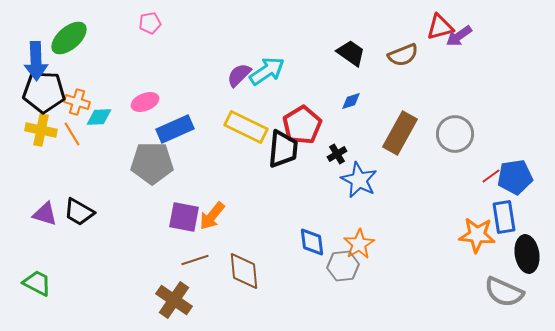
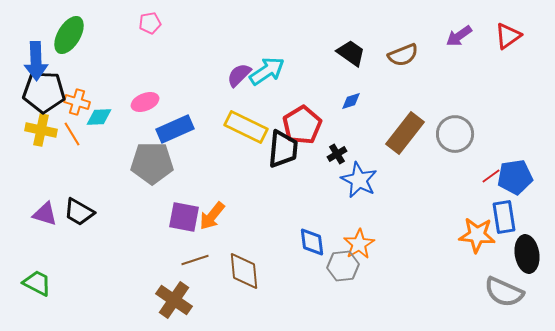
red triangle at (440, 27): moved 68 px right, 9 px down; rotated 20 degrees counterclockwise
green ellipse at (69, 38): moved 3 px up; rotated 18 degrees counterclockwise
brown rectangle at (400, 133): moved 5 px right; rotated 9 degrees clockwise
